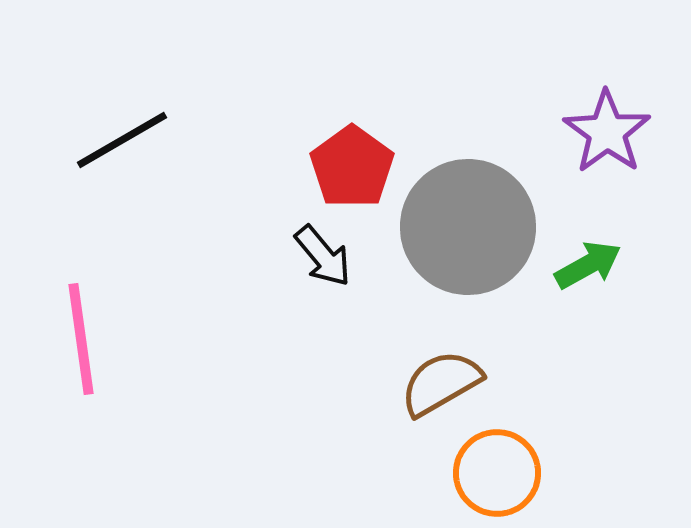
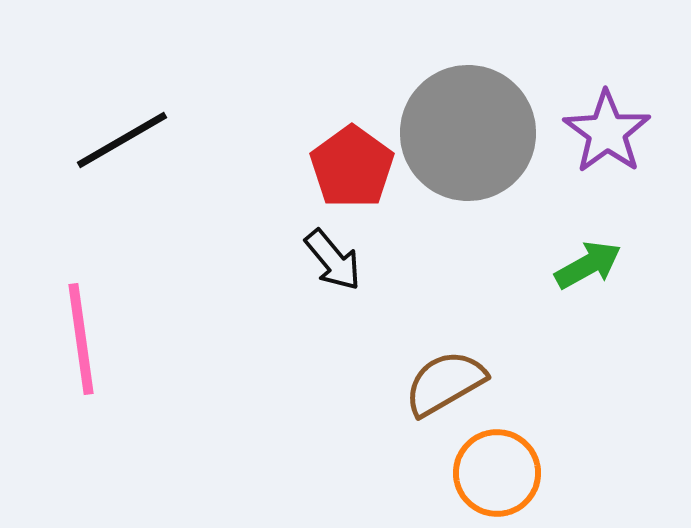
gray circle: moved 94 px up
black arrow: moved 10 px right, 4 px down
brown semicircle: moved 4 px right
